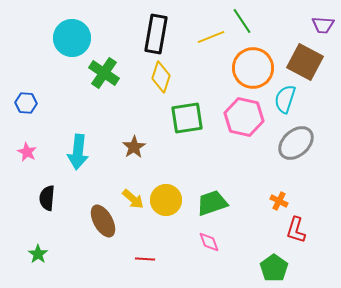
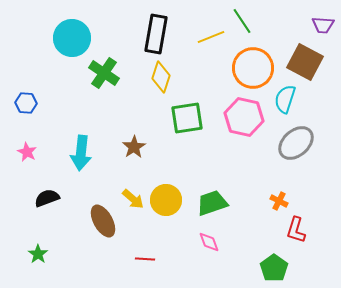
cyan arrow: moved 3 px right, 1 px down
black semicircle: rotated 65 degrees clockwise
